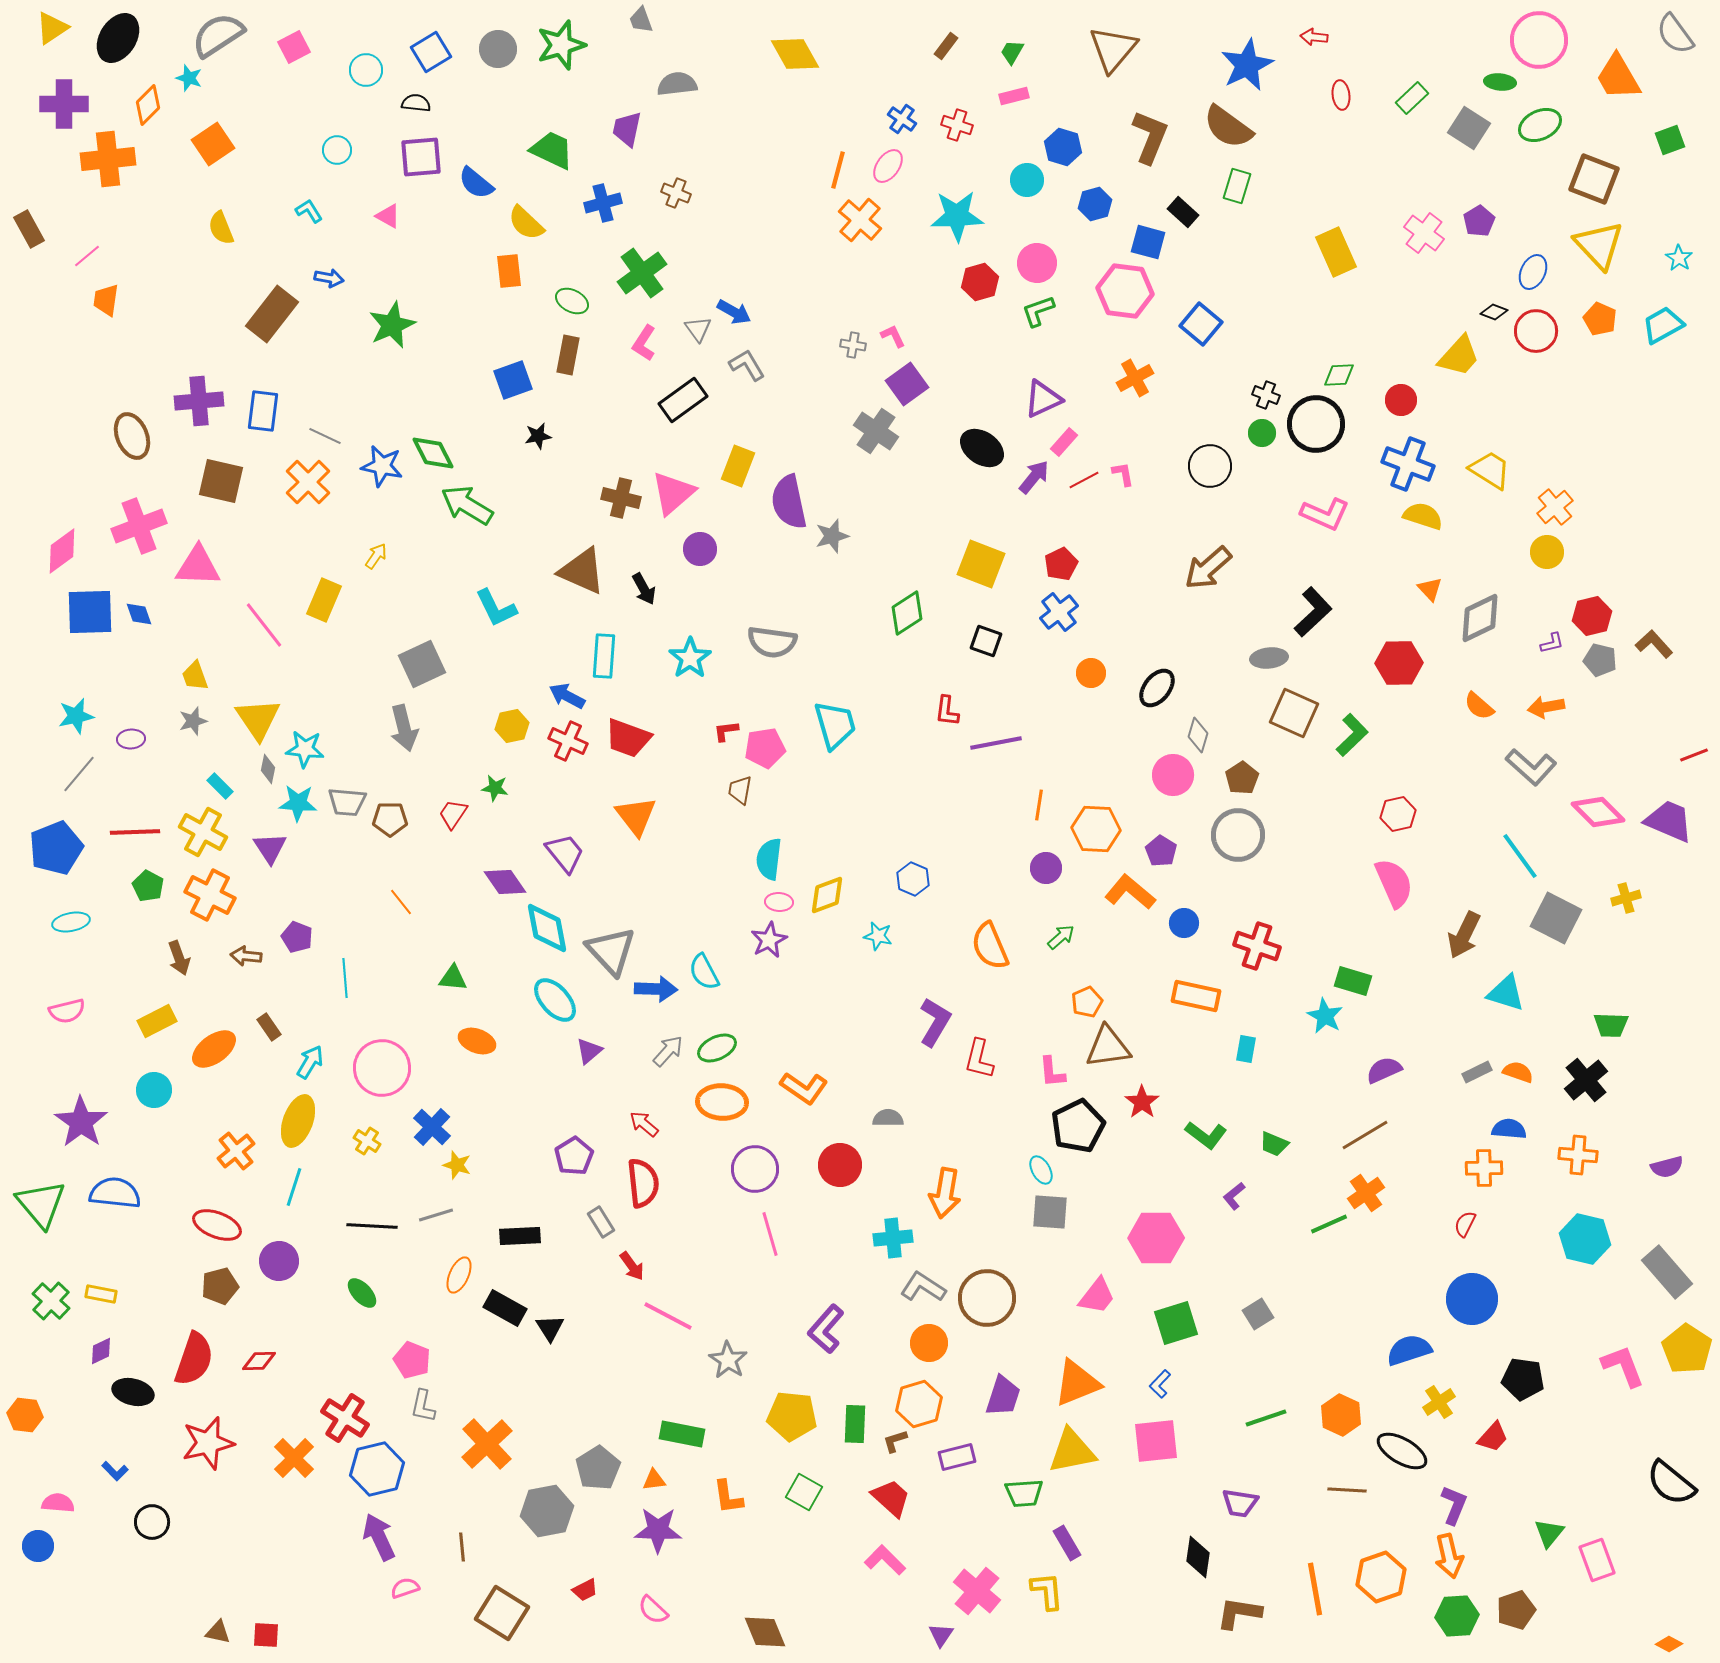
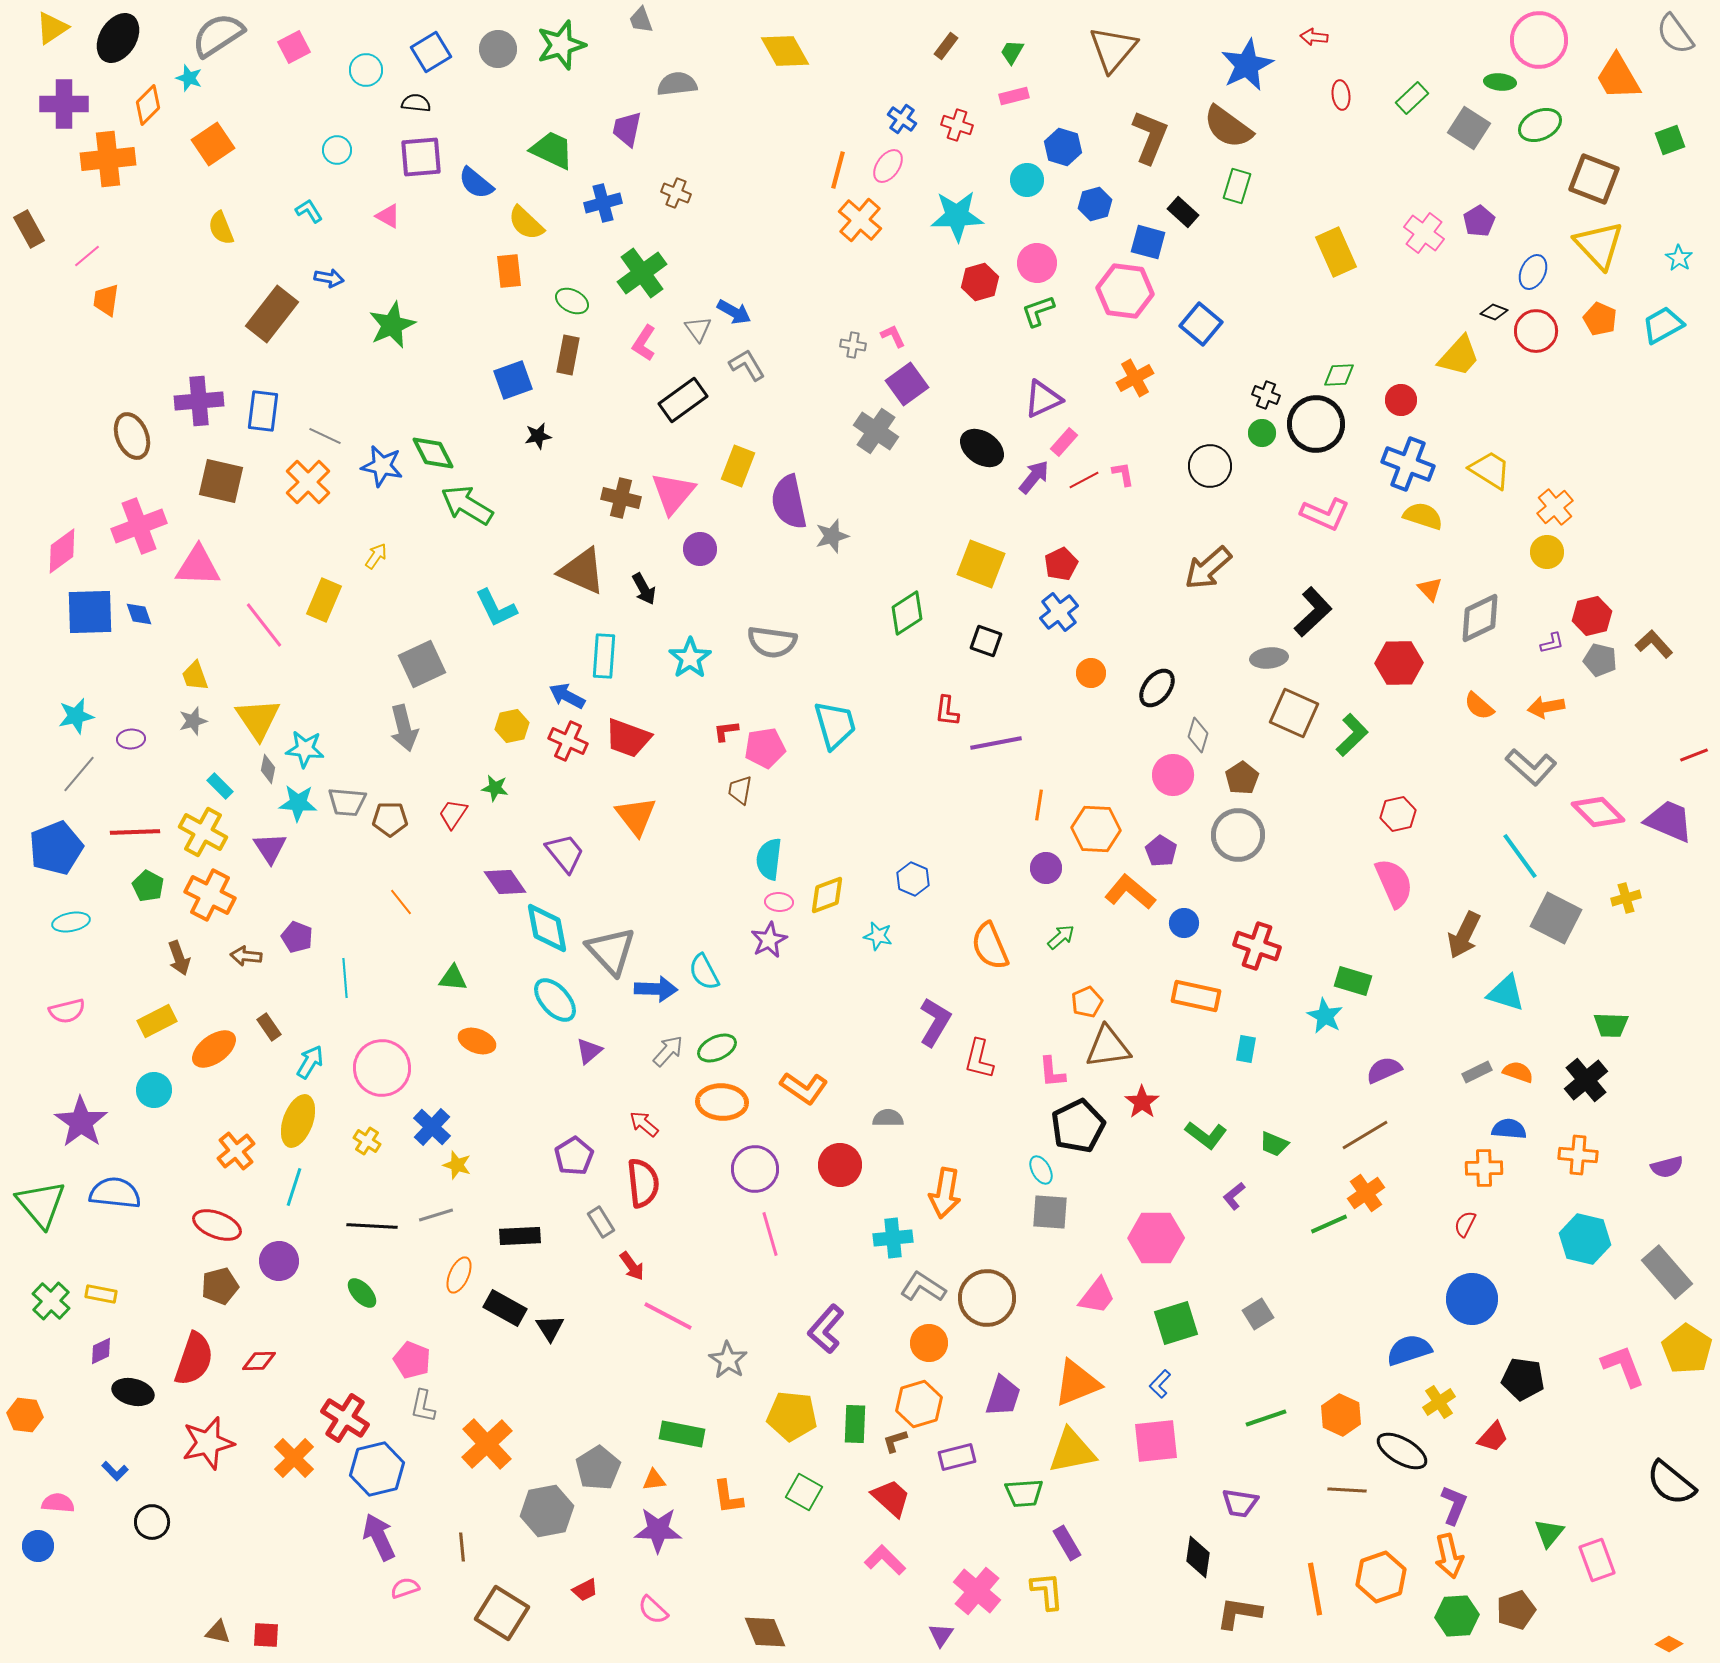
yellow diamond at (795, 54): moved 10 px left, 3 px up
pink triangle at (673, 493): rotated 9 degrees counterclockwise
